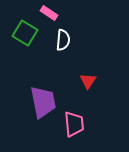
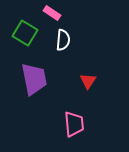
pink rectangle: moved 3 px right
purple trapezoid: moved 9 px left, 23 px up
